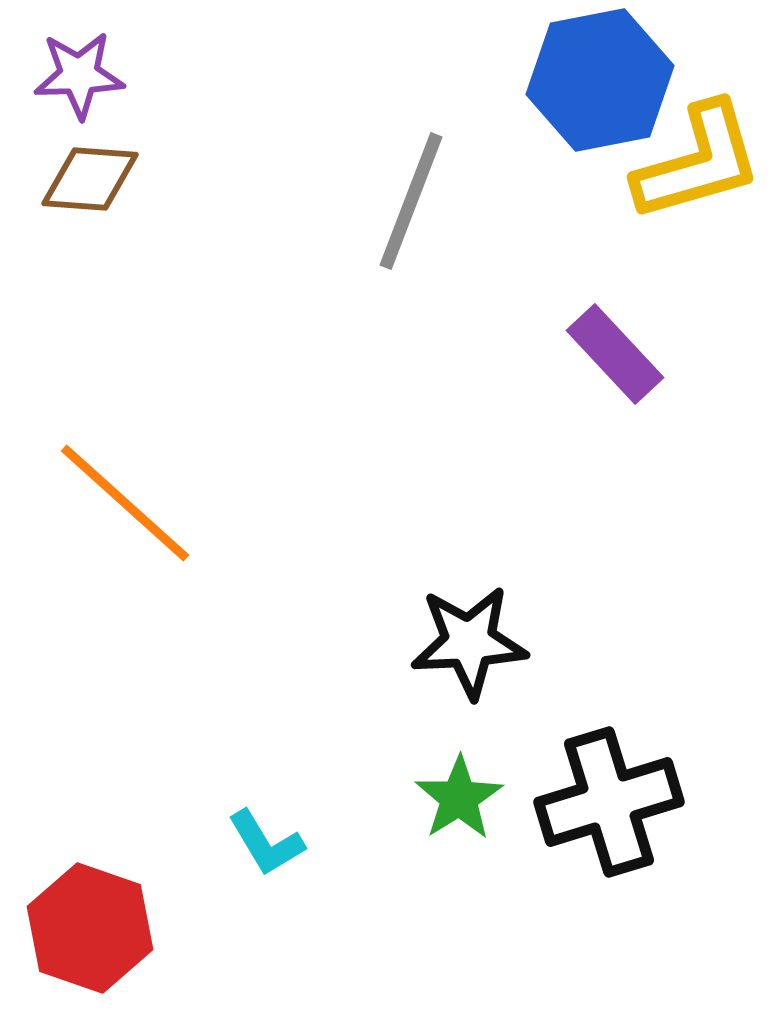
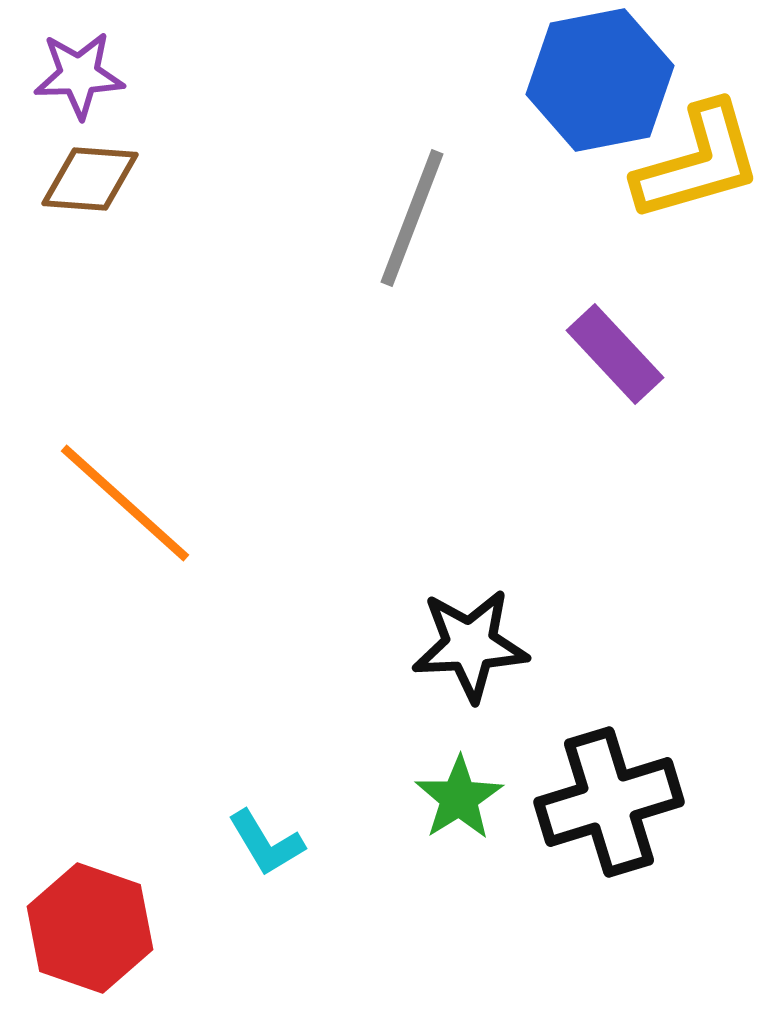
gray line: moved 1 px right, 17 px down
black star: moved 1 px right, 3 px down
